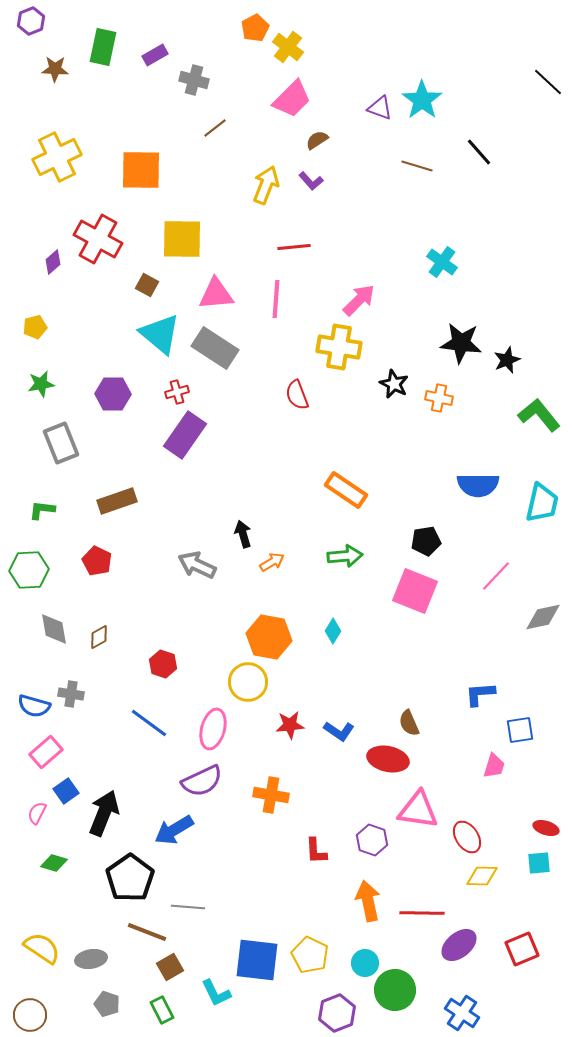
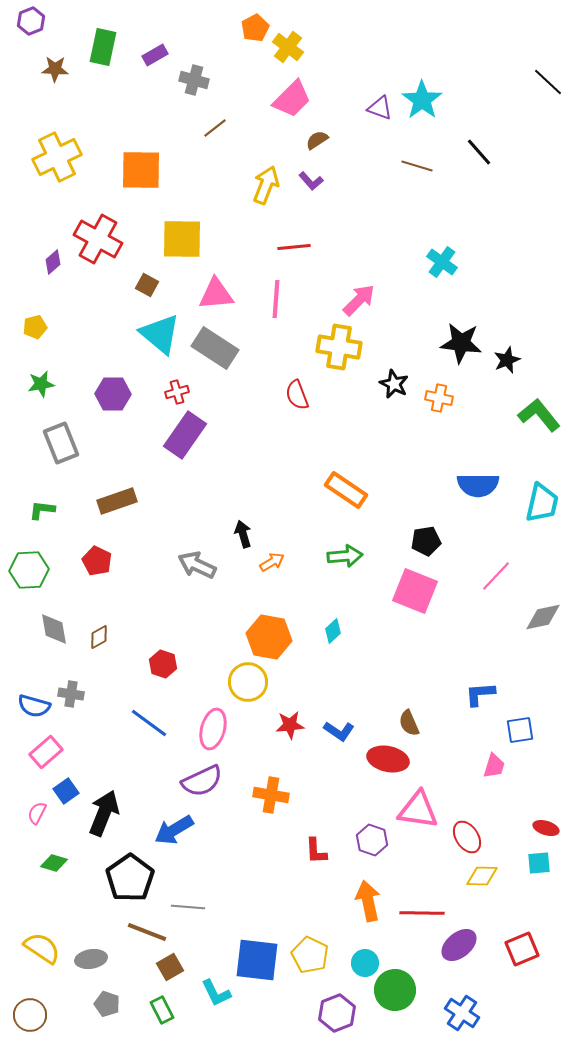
cyan diamond at (333, 631): rotated 15 degrees clockwise
